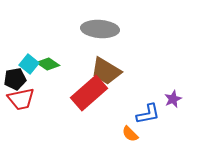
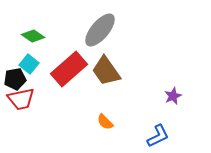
gray ellipse: moved 1 px down; rotated 54 degrees counterclockwise
green diamond: moved 15 px left, 28 px up
brown trapezoid: rotated 24 degrees clockwise
red rectangle: moved 20 px left, 24 px up
purple star: moved 3 px up
blue L-shape: moved 10 px right, 22 px down; rotated 15 degrees counterclockwise
orange semicircle: moved 25 px left, 12 px up
